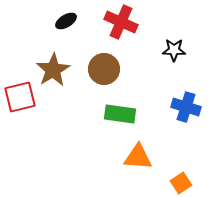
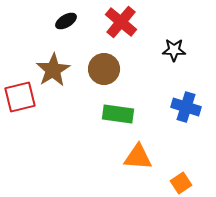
red cross: rotated 16 degrees clockwise
green rectangle: moved 2 px left
